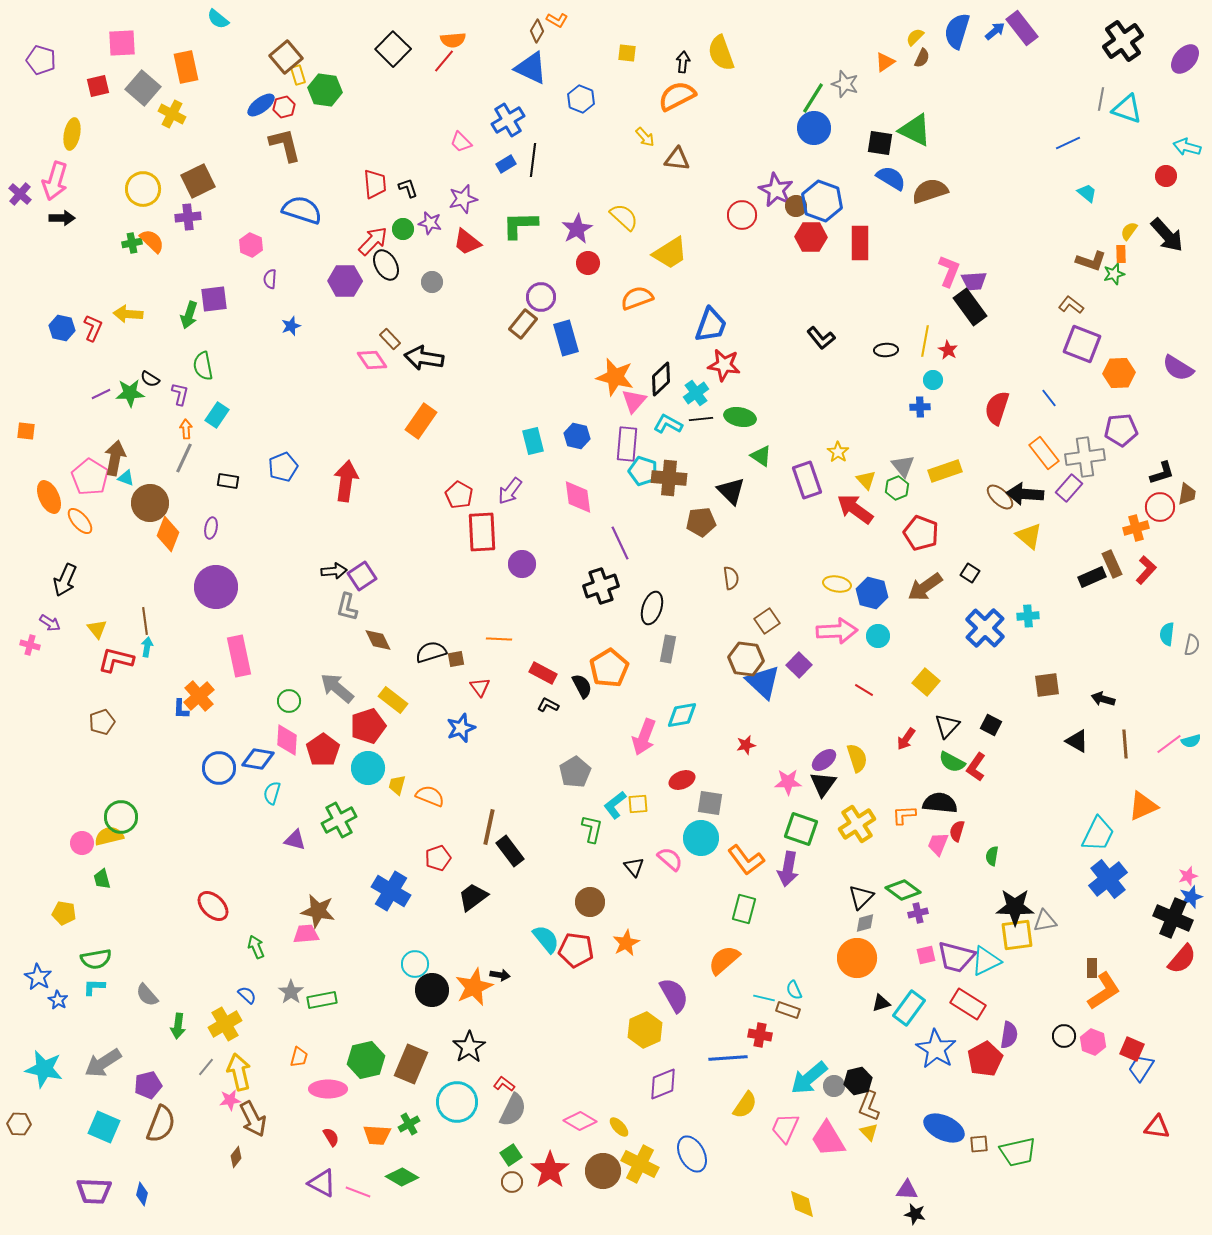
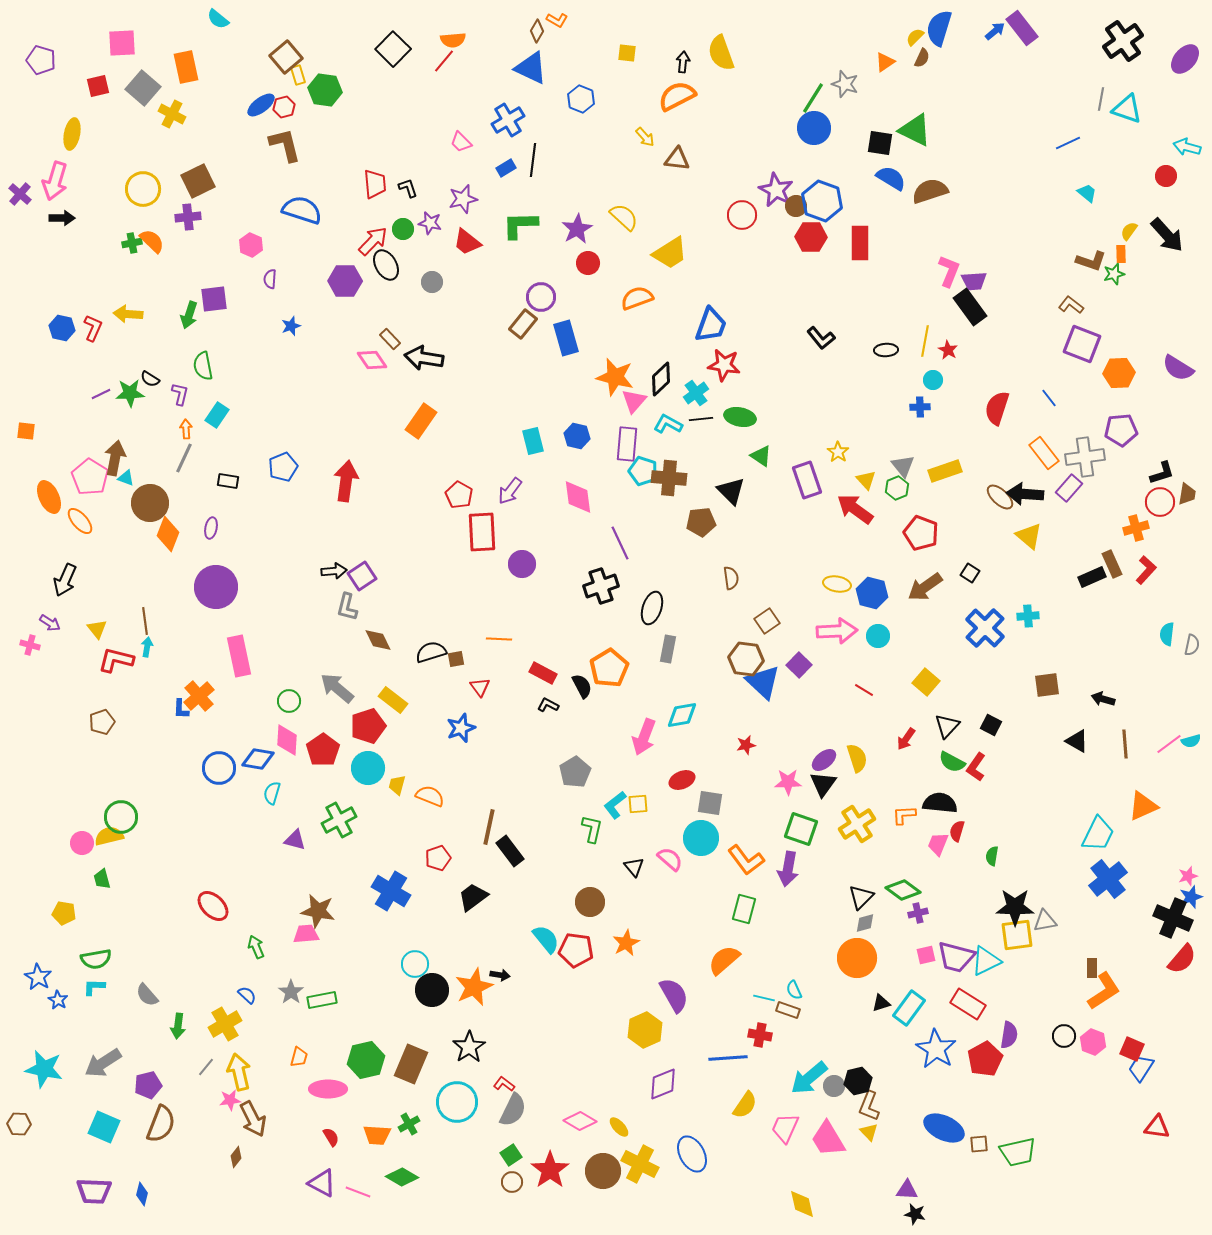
blue semicircle at (957, 31): moved 18 px left, 3 px up
blue rectangle at (506, 164): moved 4 px down
red circle at (1160, 507): moved 5 px up
